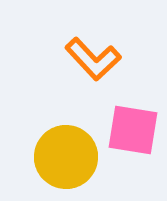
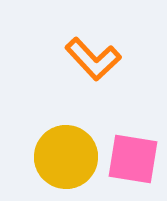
pink square: moved 29 px down
